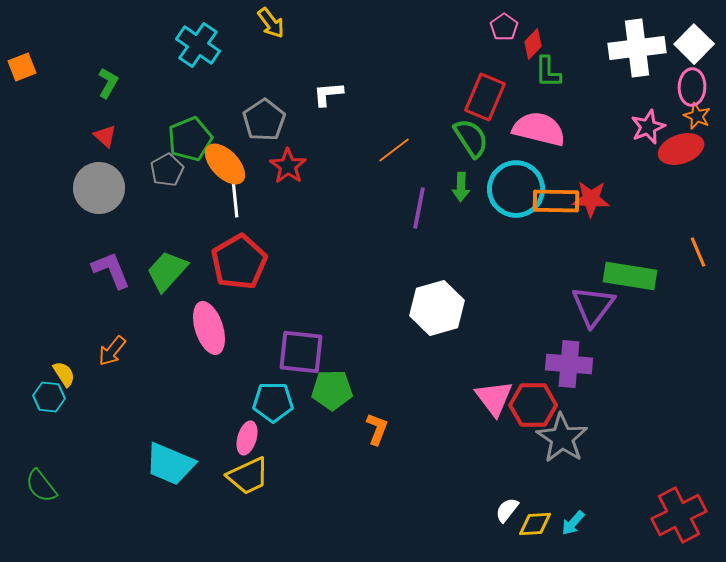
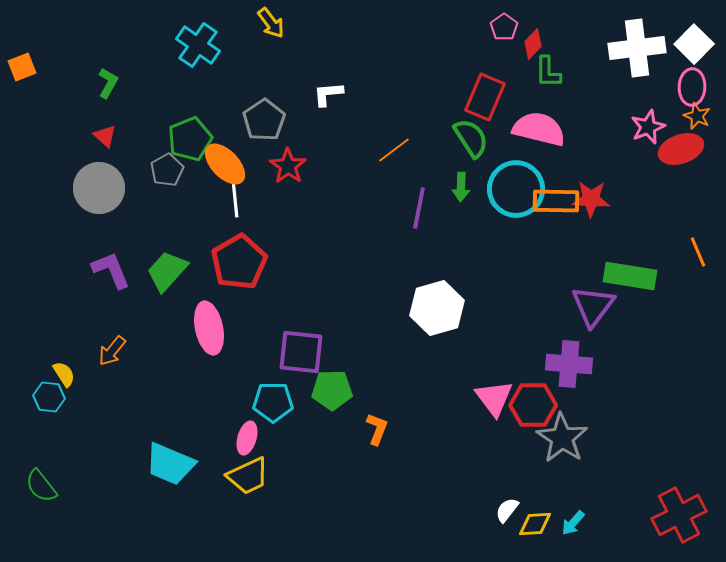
pink ellipse at (209, 328): rotated 6 degrees clockwise
